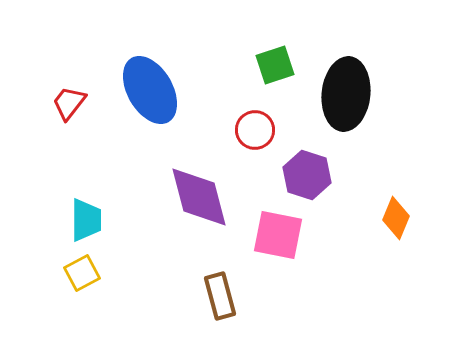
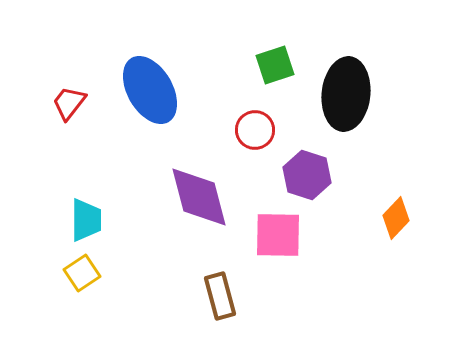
orange diamond: rotated 21 degrees clockwise
pink square: rotated 10 degrees counterclockwise
yellow square: rotated 6 degrees counterclockwise
